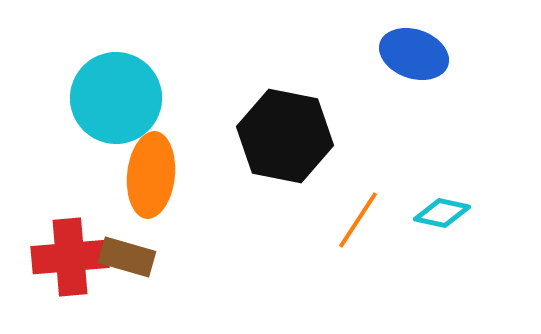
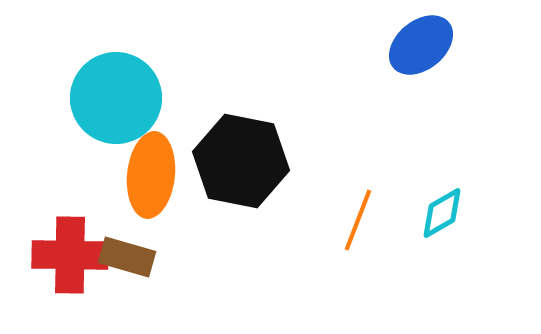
blue ellipse: moved 7 px right, 9 px up; rotated 58 degrees counterclockwise
black hexagon: moved 44 px left, 25 px down
cyan diamond: rotated 42 degrees counterclockwise
orange line: rotated 12 degrees counterclockwise
red cross: moved 2 px up; rotated 6 degrees clockwise
